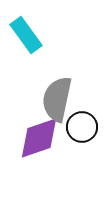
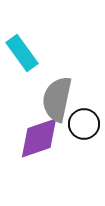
cyan rectangle: moved 4 px left, 18 px down
black circle: moved 2 px right, 3 px up
